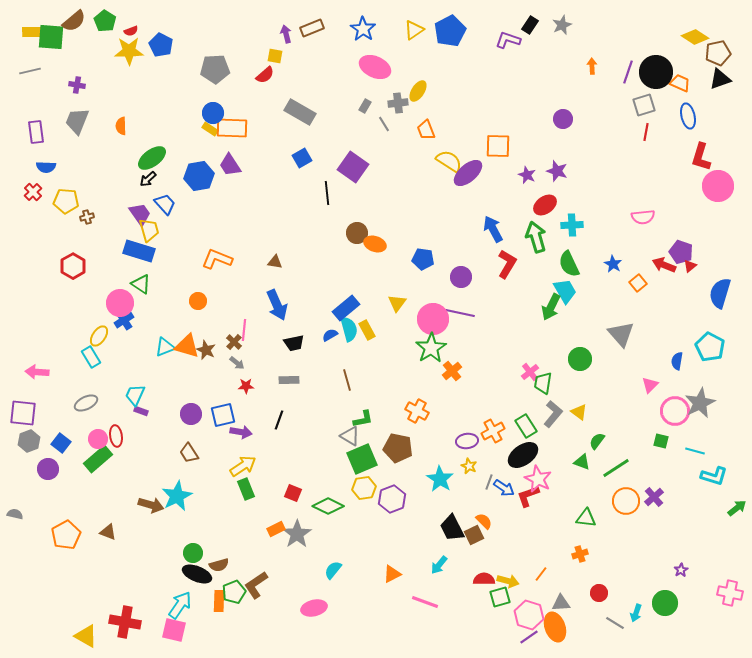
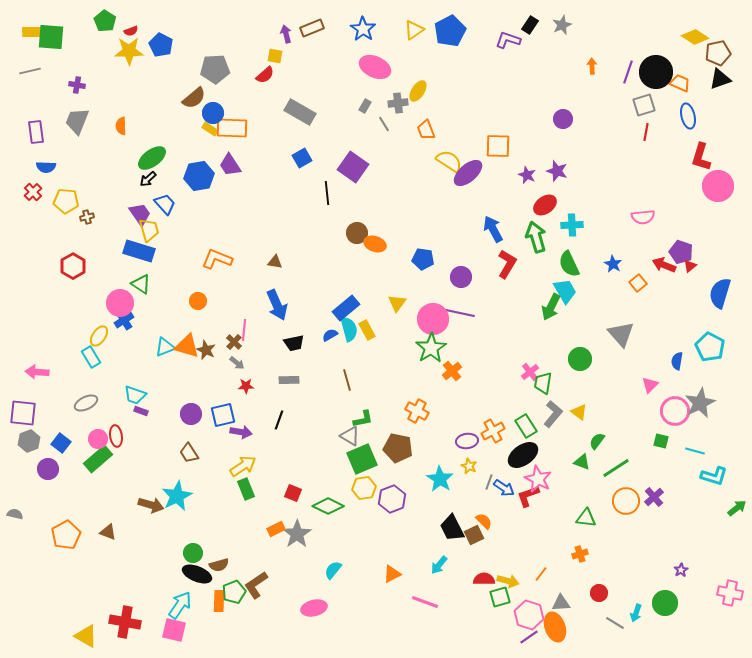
brown semicircle at (74, 21): moved 120 px right, 77 px down
cyan trapezoid at (135, 395): rotated 95 degrees counterclockwise
